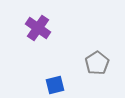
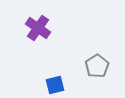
gray pentagon: moved 3 px down
